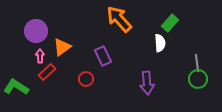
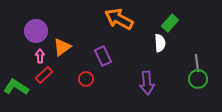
orange arrow: rotated 20 degrees counterclockwise
red rectangle: moved 3 px left, 3 px down
